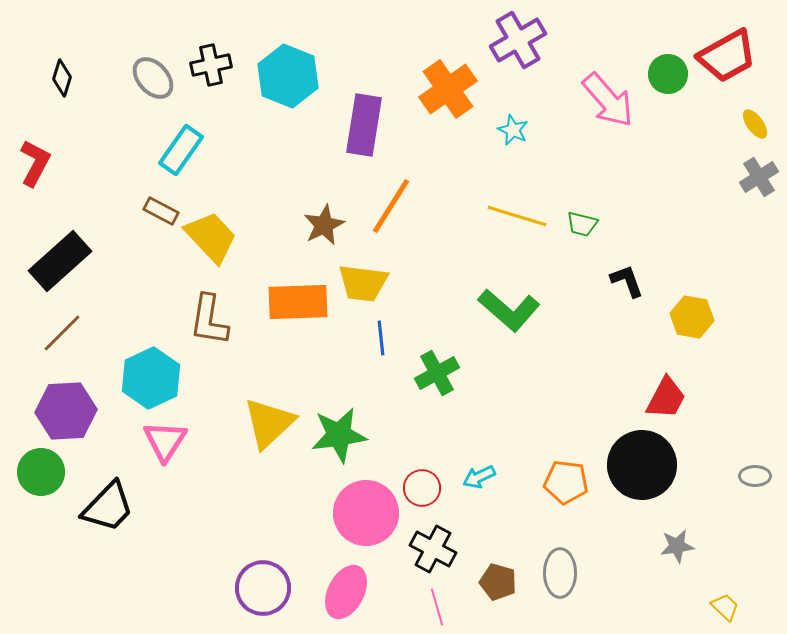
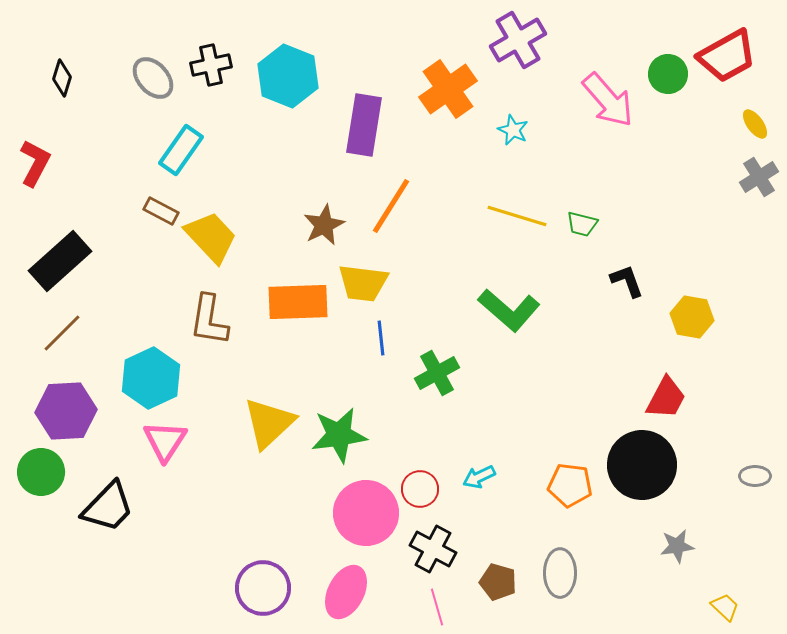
orange pentagon at (566, 482): moved 4 px right, 3 px down
red circle at (422, 488): moved 2 px left, 1 px down
